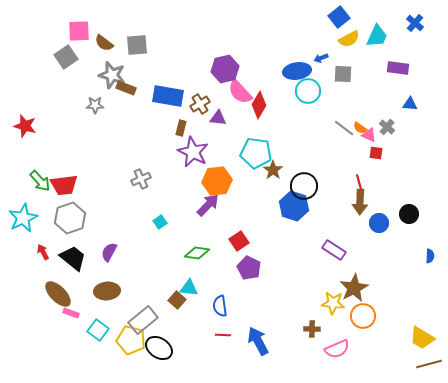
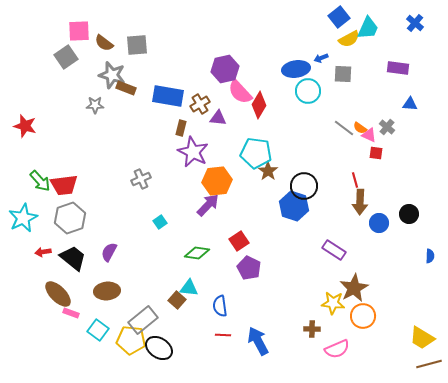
cyan trapezoid at (377, 36): moved 9 px left, 8 px up
blue ellipse at (297, 71): moved 1 px left, 2 px up
brown star at (273, 170): moved 5 px left, 1 px down
red line at (359, 182): moved 4 px left, 2 px up
red arrow at (43, 252): rotated 70 degrees counterclockwise
yellow pentagon at (131, 340): rotated 8 degrees counterclockwise
